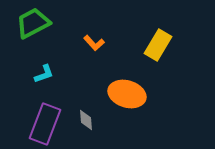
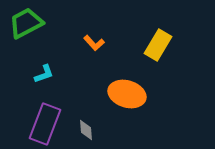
green trapezoid: moved 7 px left
gray diamond: moved 10 px down
